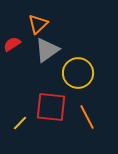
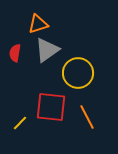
orange triangle: rotated 25 degrees clockwise
red semicircle: moved 3 px right, 9 px down; rotated 48 degrees counterclockwise
